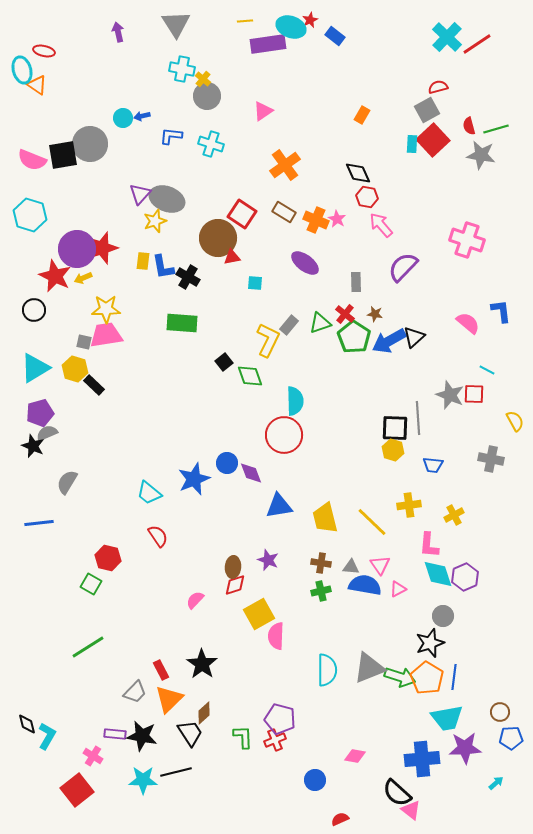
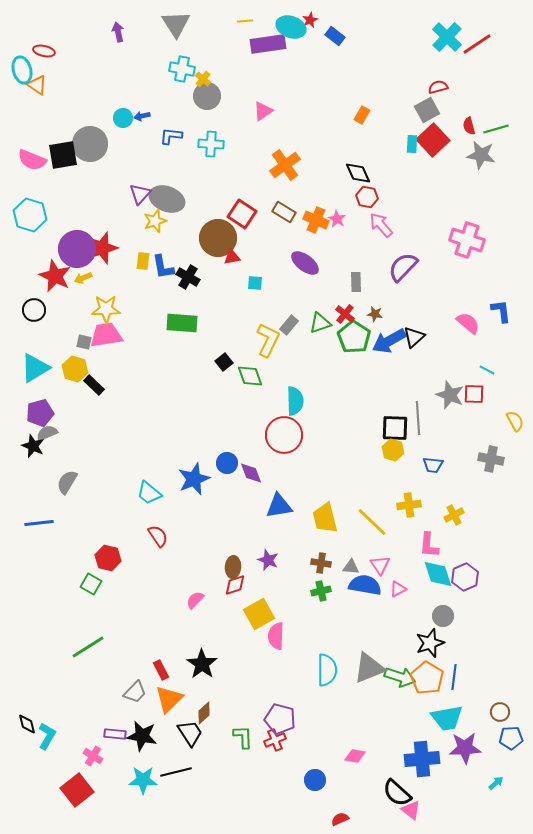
cyan cross at (211, 144): rotated 15 degrees counterclockwise
